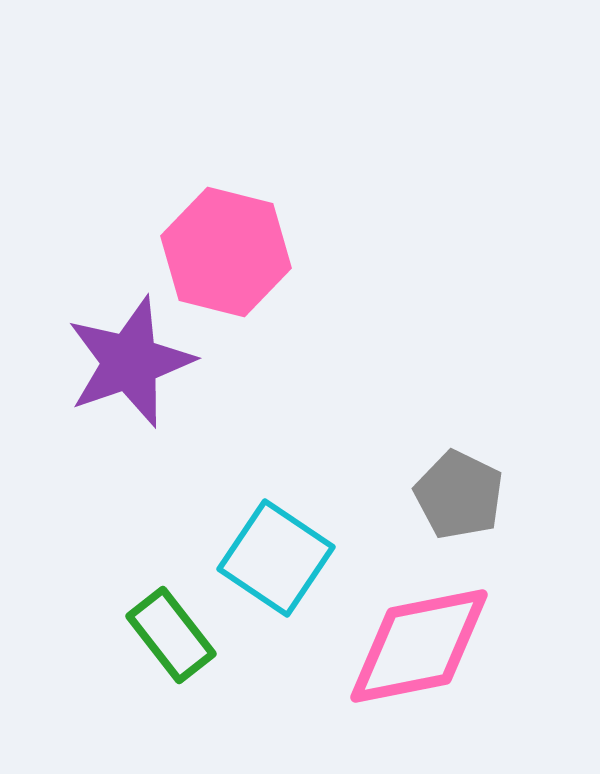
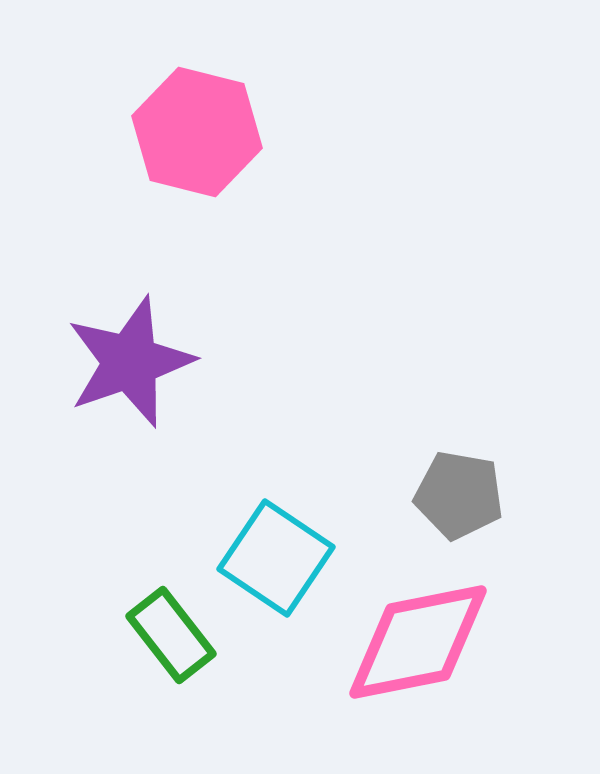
pink hexagon: moved 29 px left, 120 px up
gray pentagon: rotated 16 degrees counterclockwise
pink diamond: moved 1 px left, 4 px up
